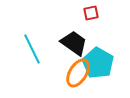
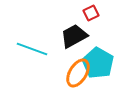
red square: rotated 14 degrees counterclockwise
black trapezoid: moved 7 px up; rotated 64 degrees counterclockwise
cyan line: rotated 44 degrees counterclockwise
